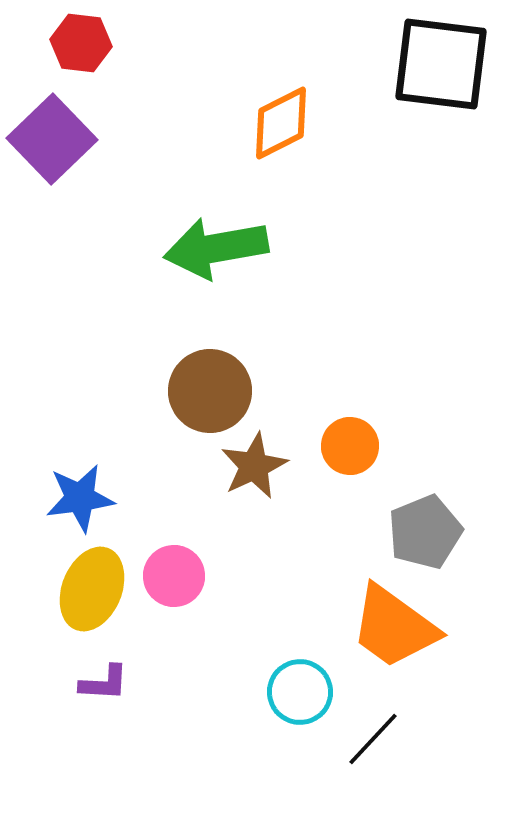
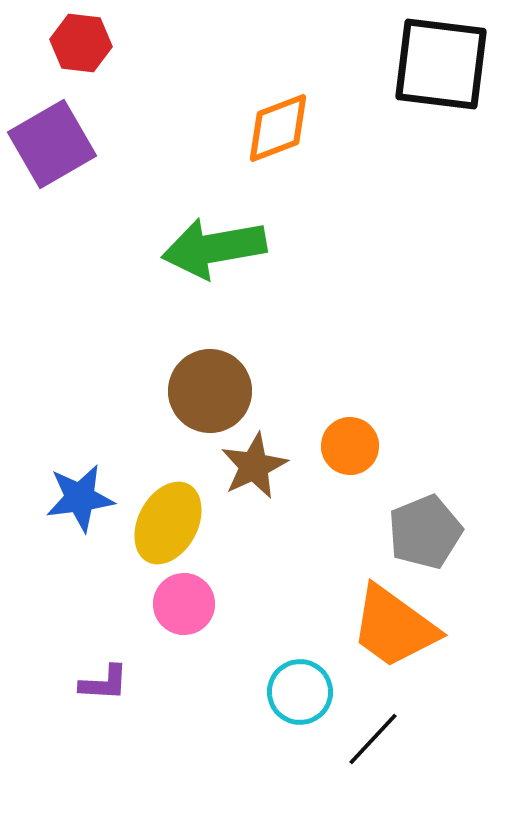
orange diamond: moved 3 px left, 5 px down; rotated 6 degrees clockwise
purple square: moved 5 px down; rotated 14 degrees clockwise
green arrow: moved 2 px left
pink circle: moved 10 px right, 28 px down
yellow ellipse: moved 76 px right, 66 px up; rotated 6 degrees clockwise
